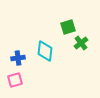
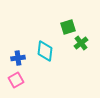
pink square: moved 1 px right; rotated 14 degrees counterclockwise
